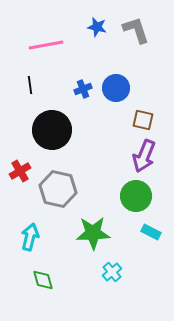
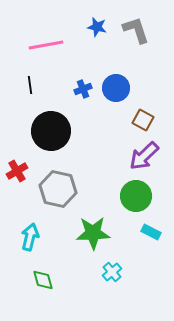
brown square: rotated 15 degrees clockwise
black circle: moved 1 px left, 1 px down
purple arrow: rotated 24 degrees clockwise
red cross: moved 3 px left
